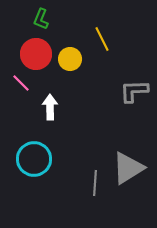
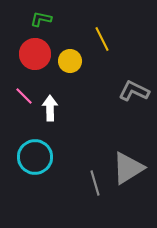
green L-shape: rotated 80 degrees clockwise
red circle: moved 1 px left
yellow circle: moved 2 px down
pink line: moved 3 px right, 13 px down
gray L-shape: rotated 28 degrees clockwise
white arrow: moved 1 px down
cyan circle: moved 1 px right, 2 px up
gray line: rotated 20 degrees counterclockwise
